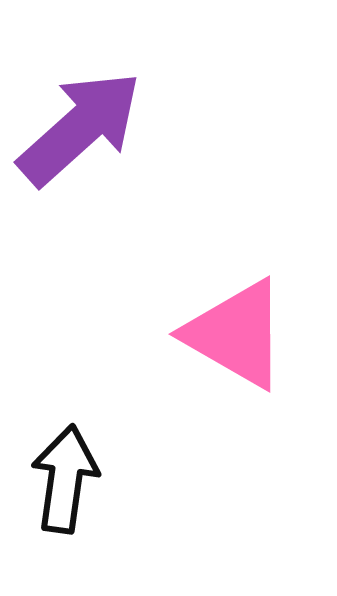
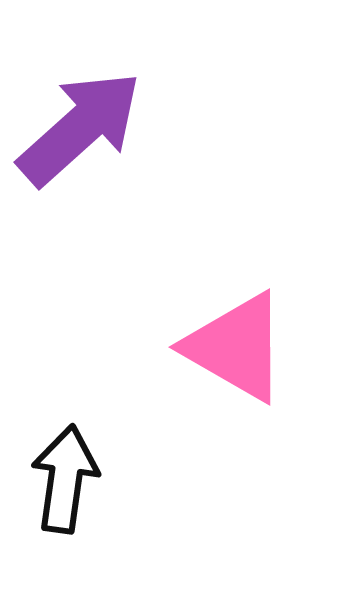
pink triangle: moved 13 px down
